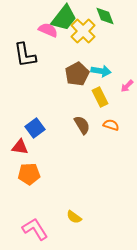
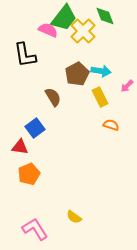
brown semicircle: moved 29 px left, 28 px up
orange pentagon: rotated 20 degrees counterclockwise
